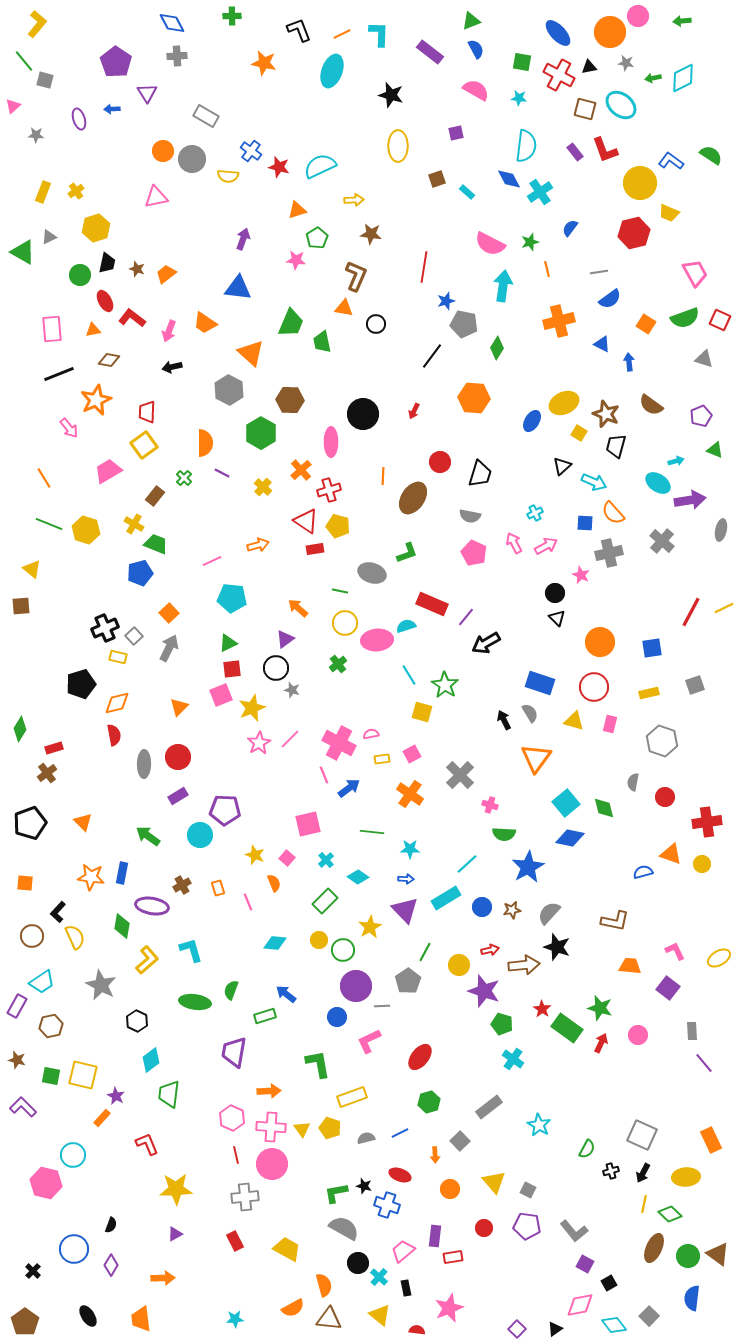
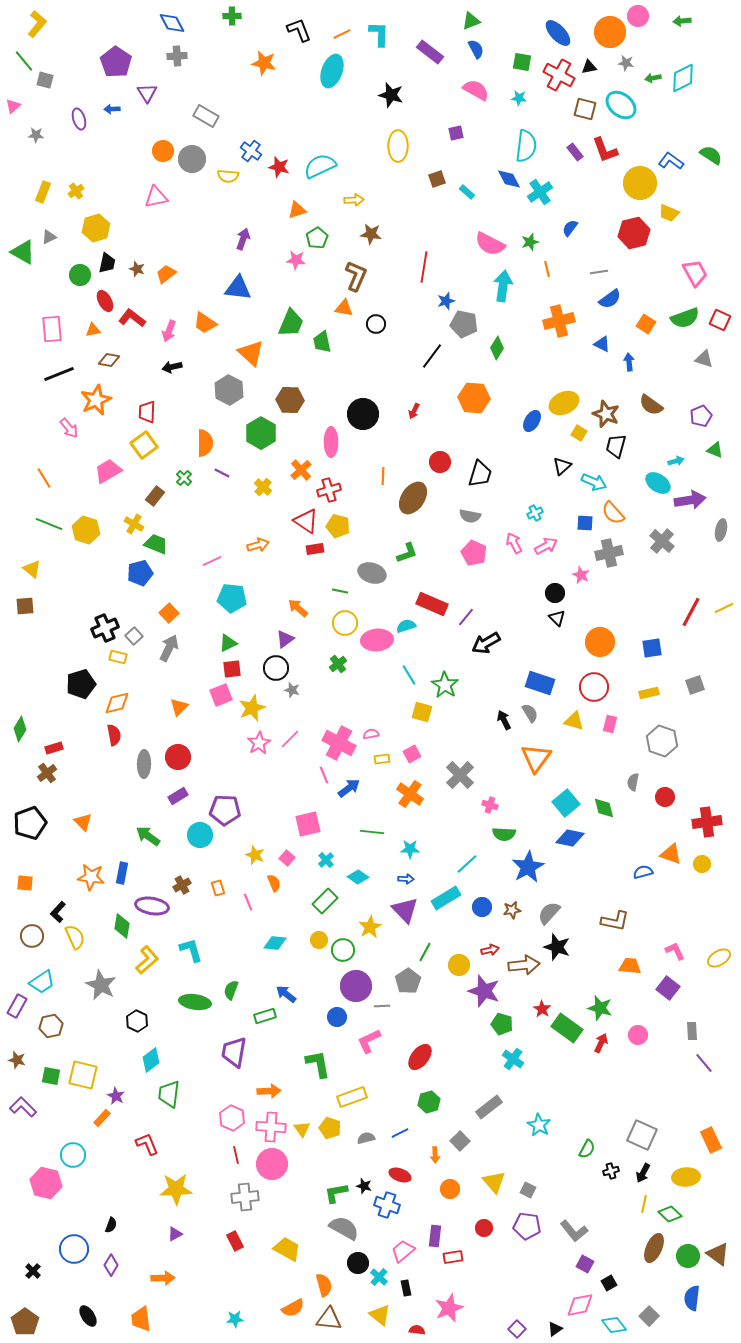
brown square at (21, 606): moved 4 px right
